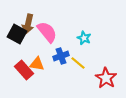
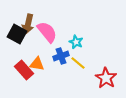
cyan star: moved 8 px left, 4 px down
